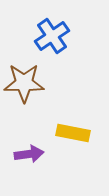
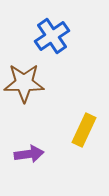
yellow rectangle: moved 11 px right, 3 px up; rotated 76 degrees counterclockwise
